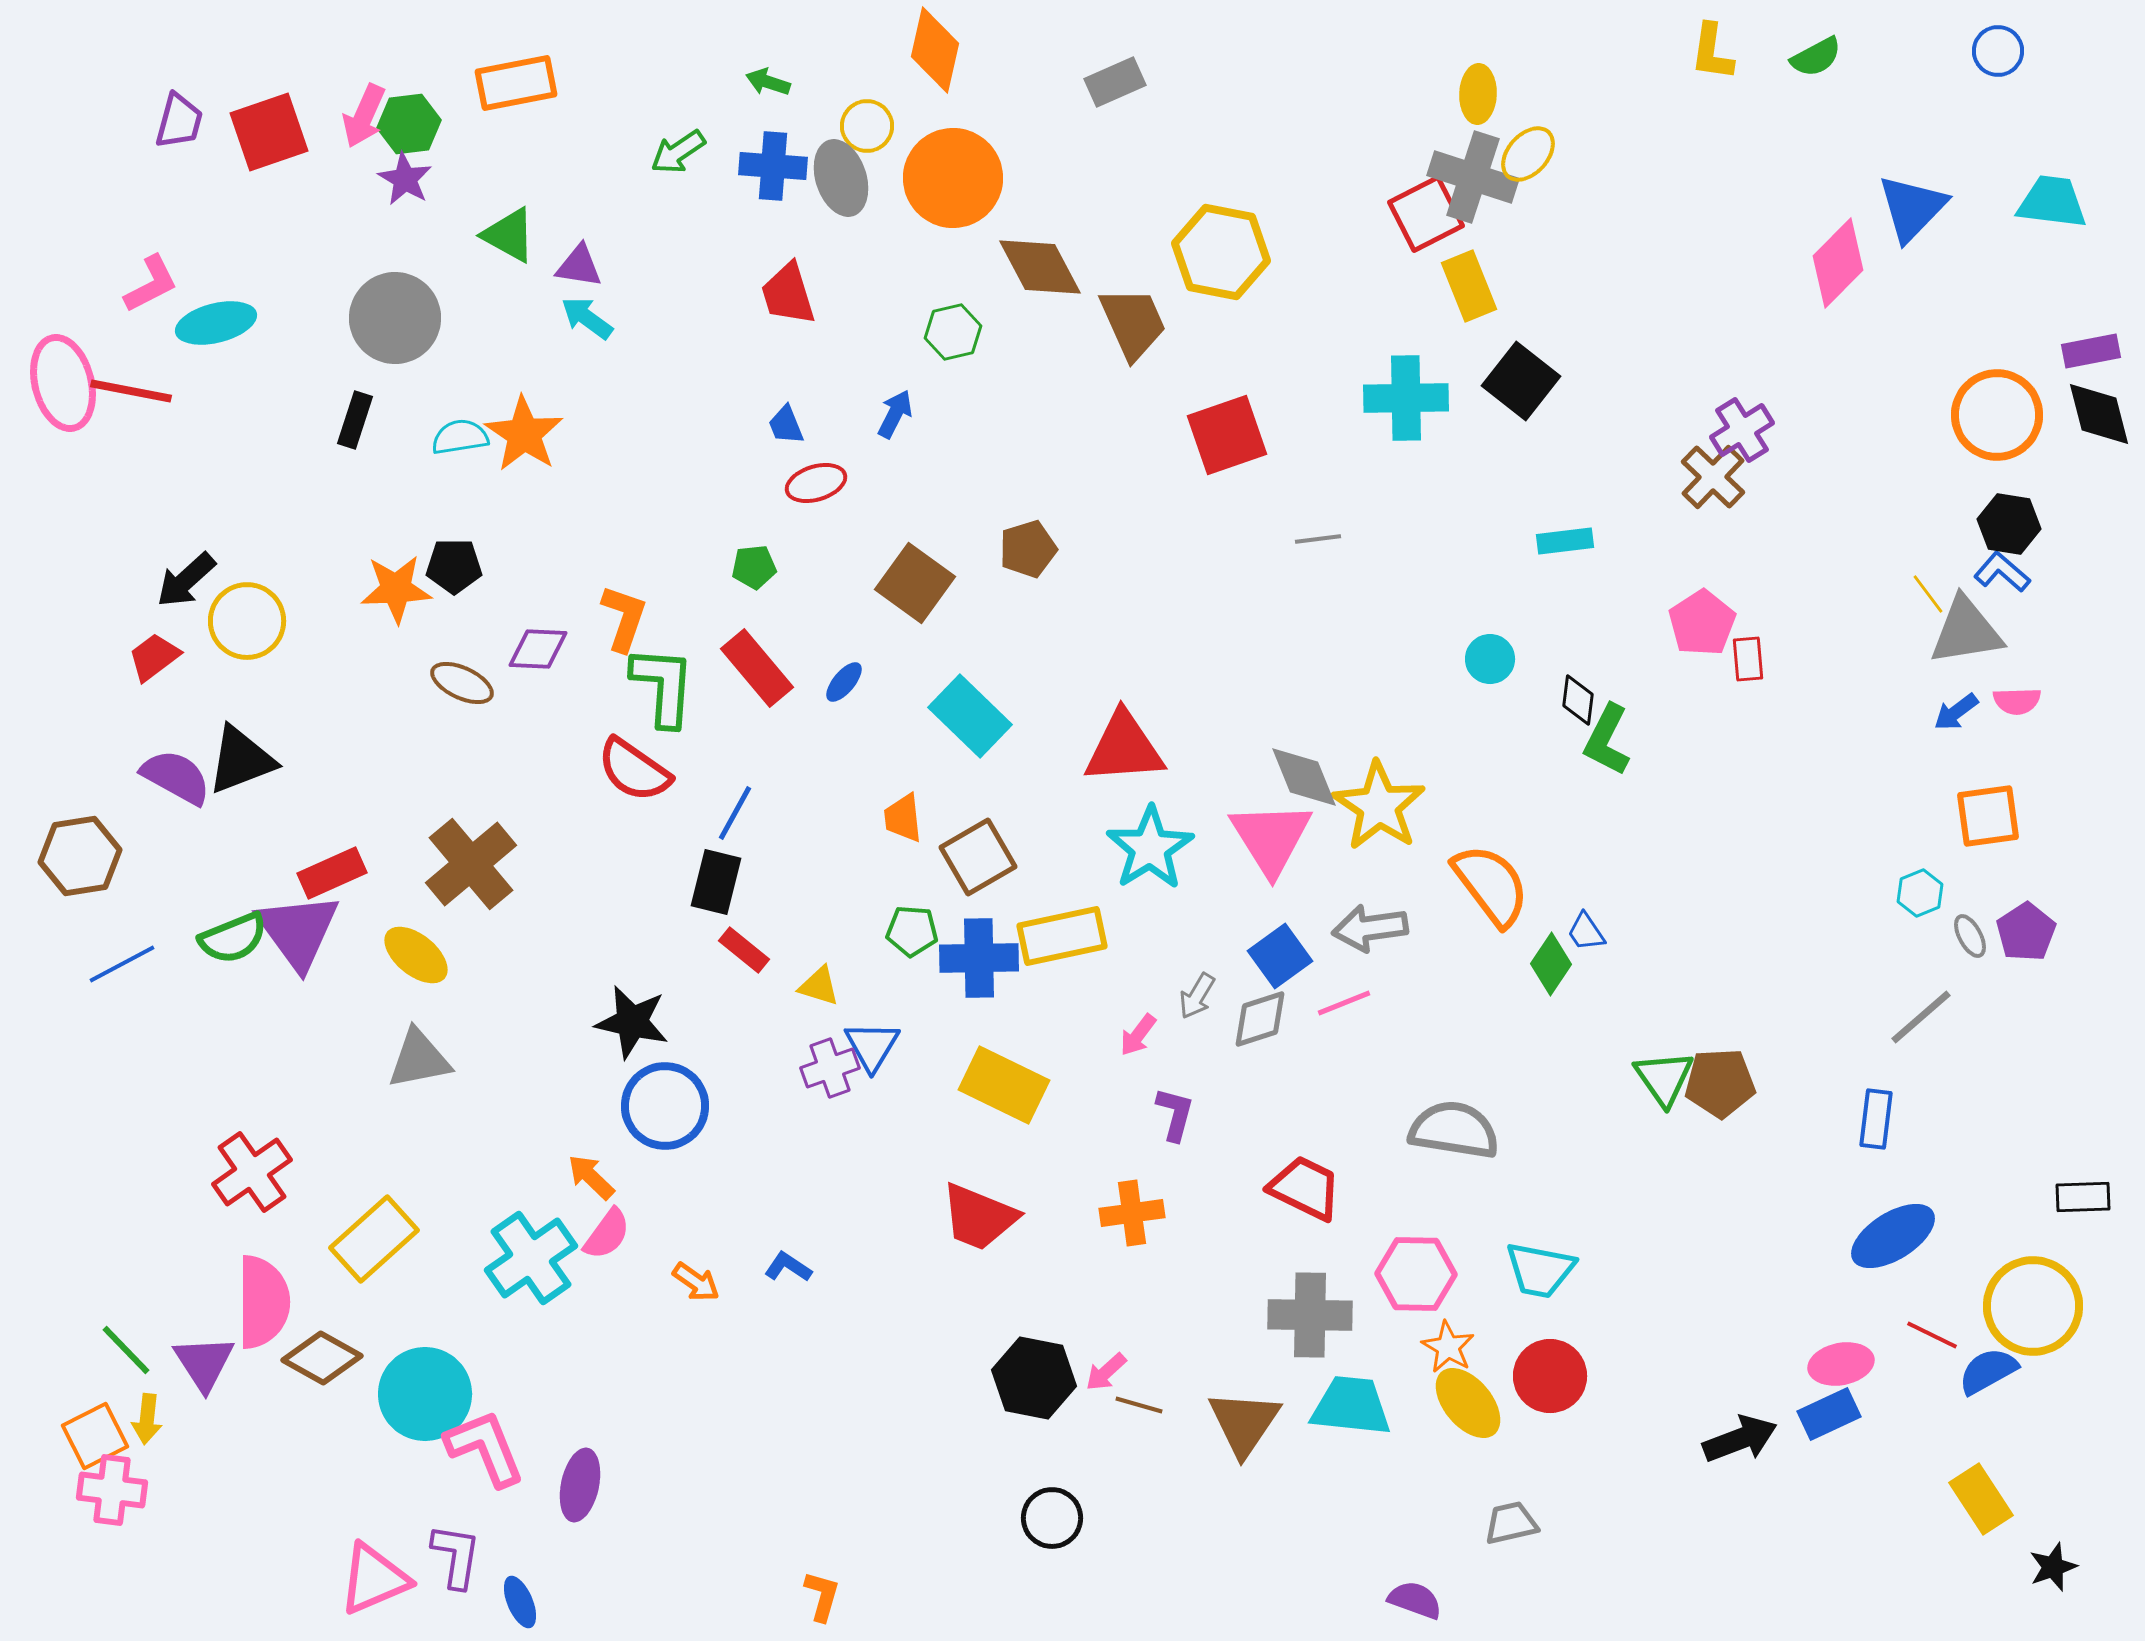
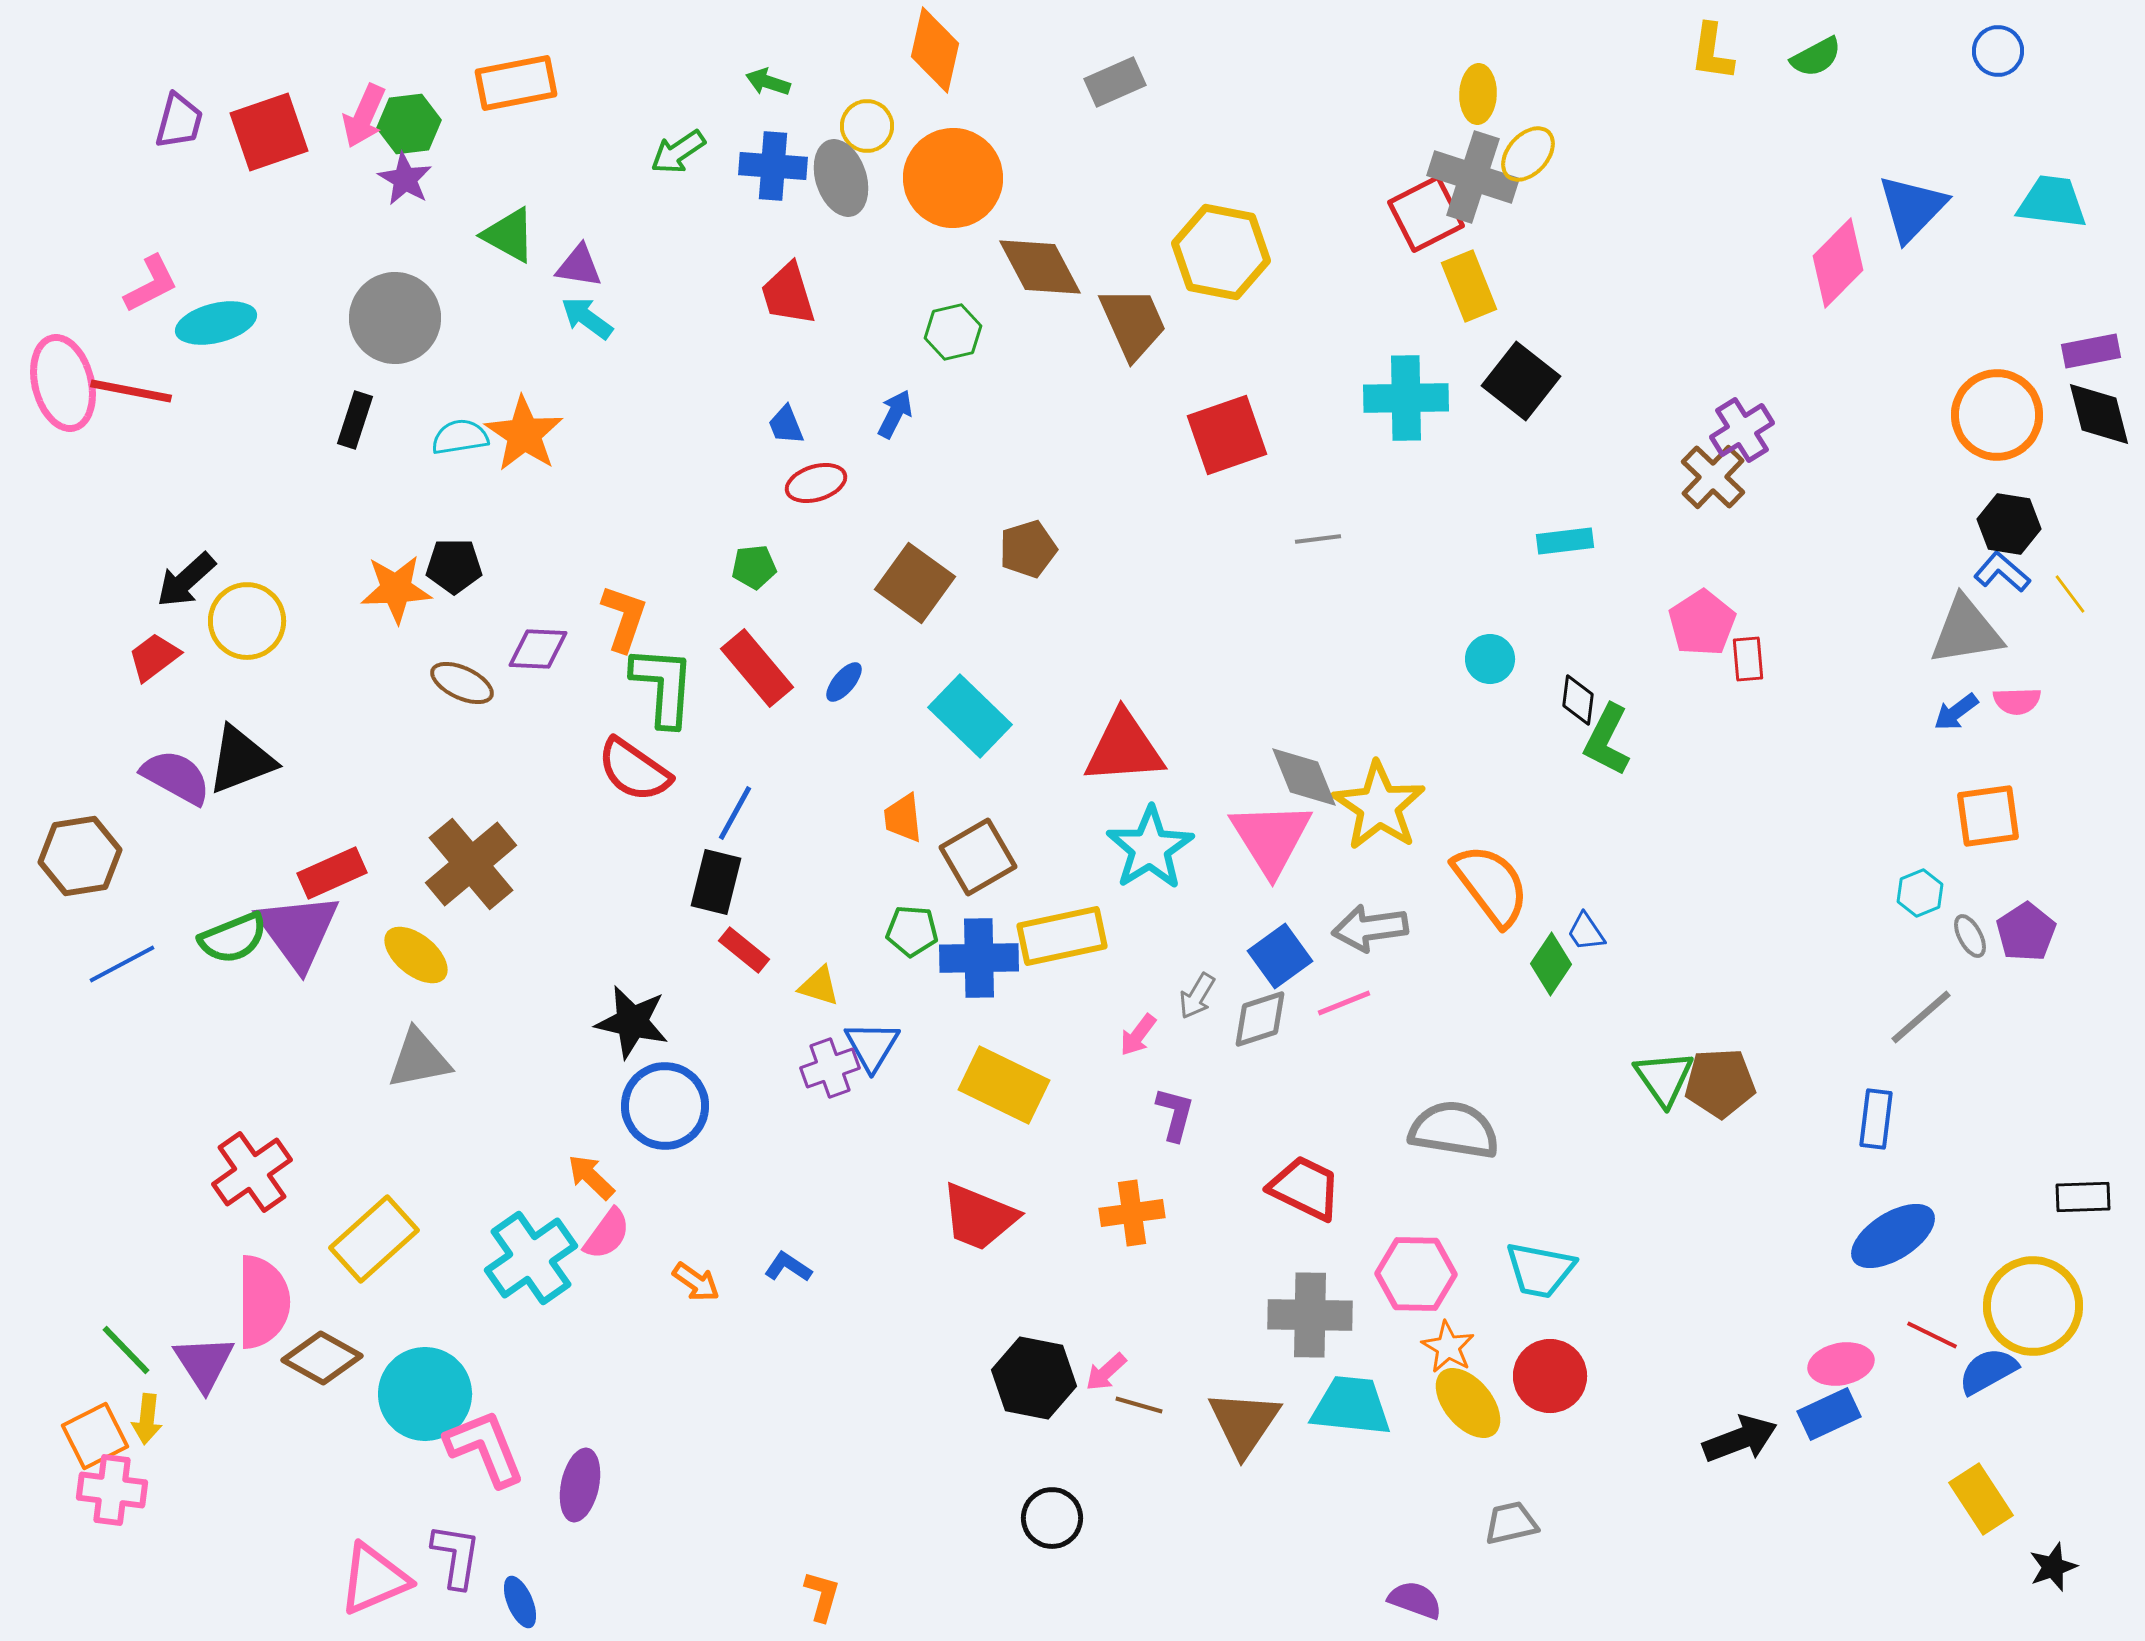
yellow line at (1928, 594): moved 142 px right
